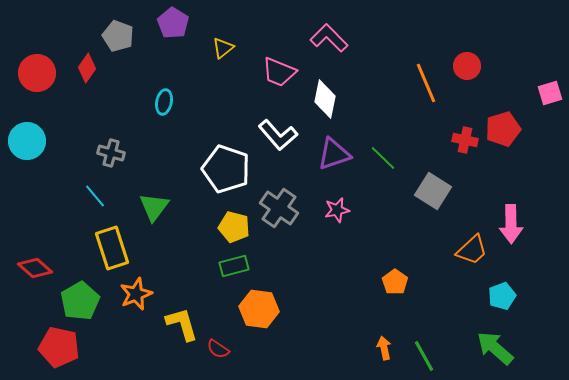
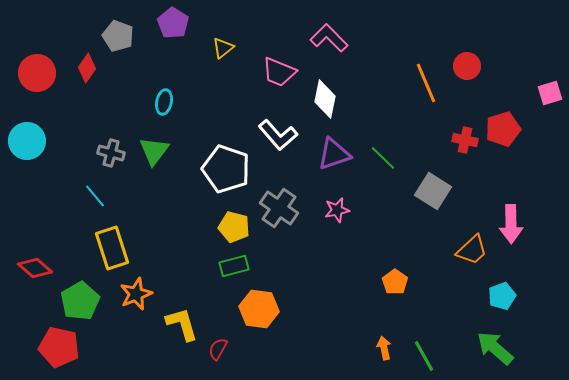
green triangle at (154, 207): moved 56 px up
red semicircle at (218, 349): rotated 85 degrees clockwise
